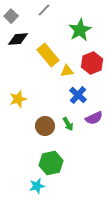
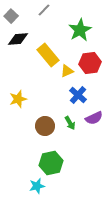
red hexagon: moved 2 px left; rotated 15 degrees clockwise
yellow triangle: rotated 16 degrees counterclockwise
green arrow: moved 2 px right, 1 px up
